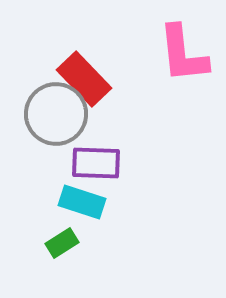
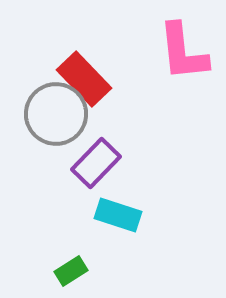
pink L-shape: moved 2 px up
purple rectangle: rotated 48 degrees counterclockwise
cyan rectangle: moved 36 px right, 13 px down
green rectangle: moved 9 px right, 28 px down
